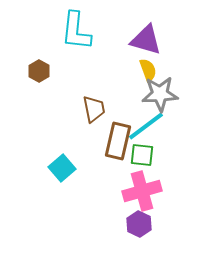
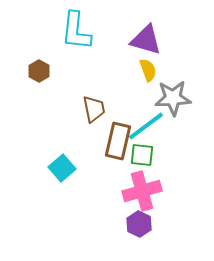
gray star: moved 13 px right, 4 px down
